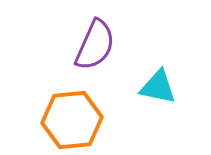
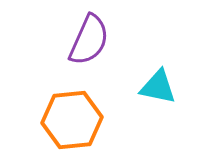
purple semicircle: moved 6 px left, 5 px up
